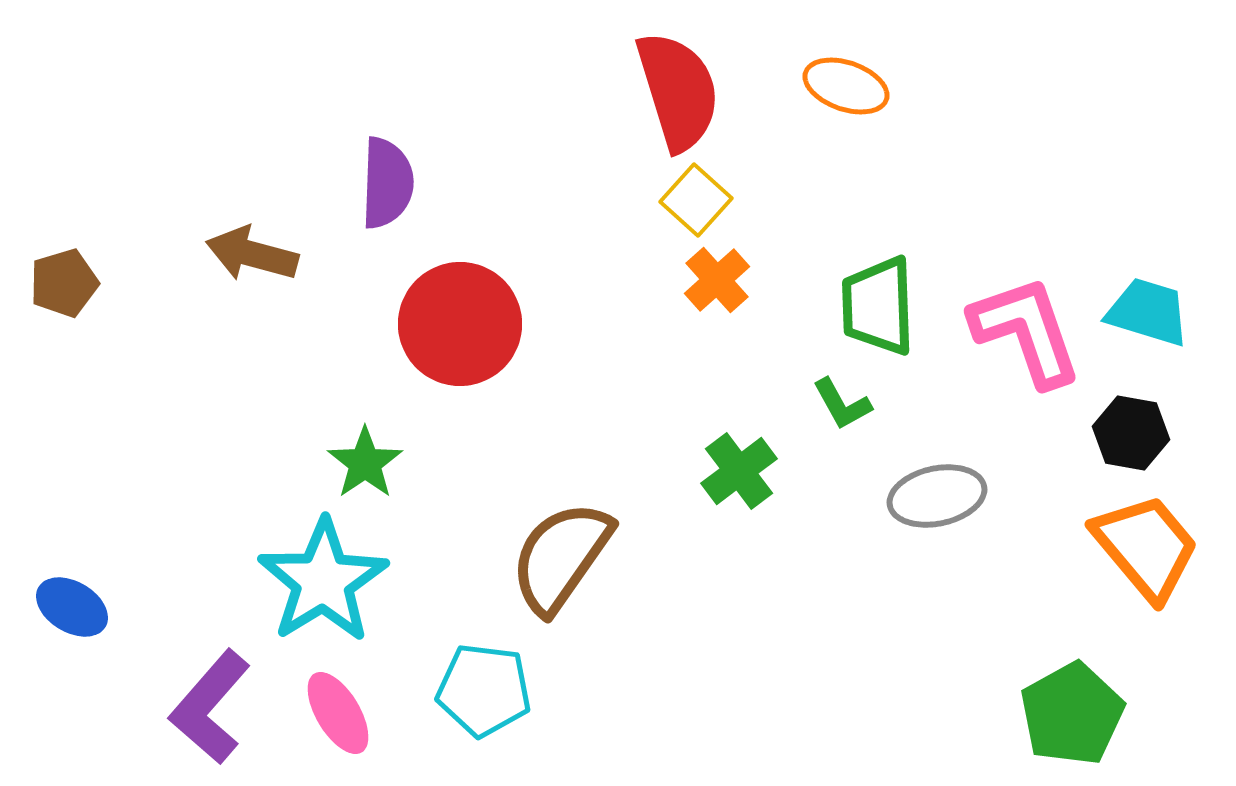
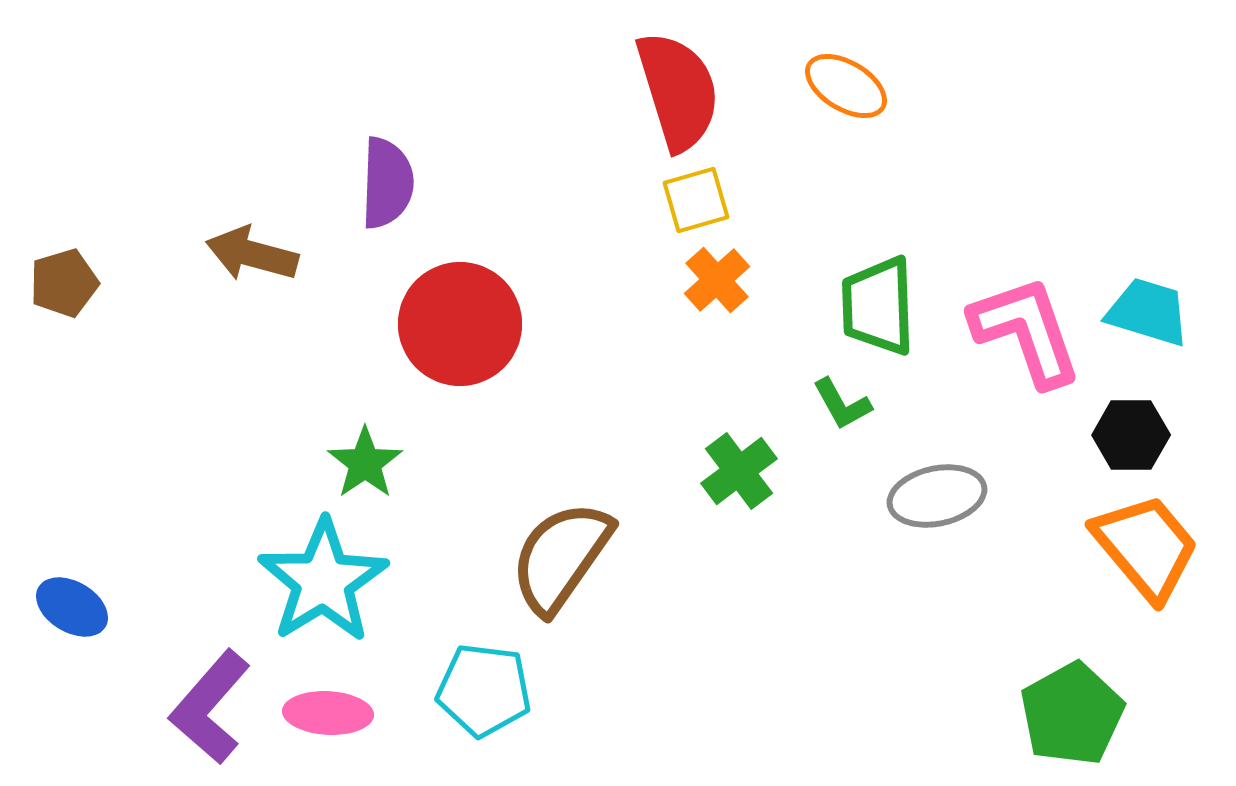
orange ellipse: rotated 12 degrees clockwise
yellow square: rotated 32 degrees clockwise
black hexagon: moved 2 px down; rotated 10 degrees counterclockwise
pink ellipse: moved 10 px left; rotated 56 degrees counterclockwise
